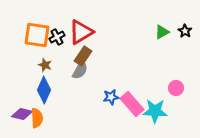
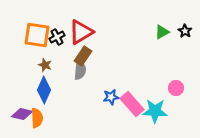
gray semicircle: rotated 24 degrees counterclockwise
